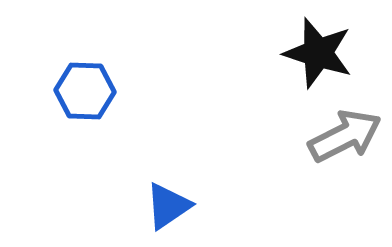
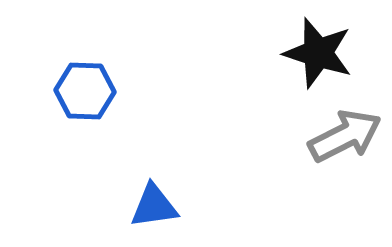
blue triangle: moved 14 px left; rotated 26 degrees clockwise
